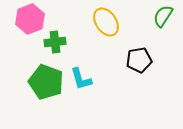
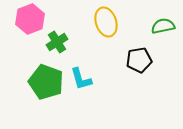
green semicircle: moved 10 px down; rotated 45 degrees clockwise
yellow ellipse: rotated 16 degrees clockwise
green cross: moved 2 px right; rotated 25 degrees counterclockwise
